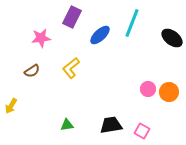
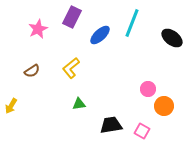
pink star: moved 3 px left, 9 px up; rotated 18 degrees counterclockwise
orange circle: moved 5 px left, 14 px down
green triangle: moved 12 px right, 21 px up
